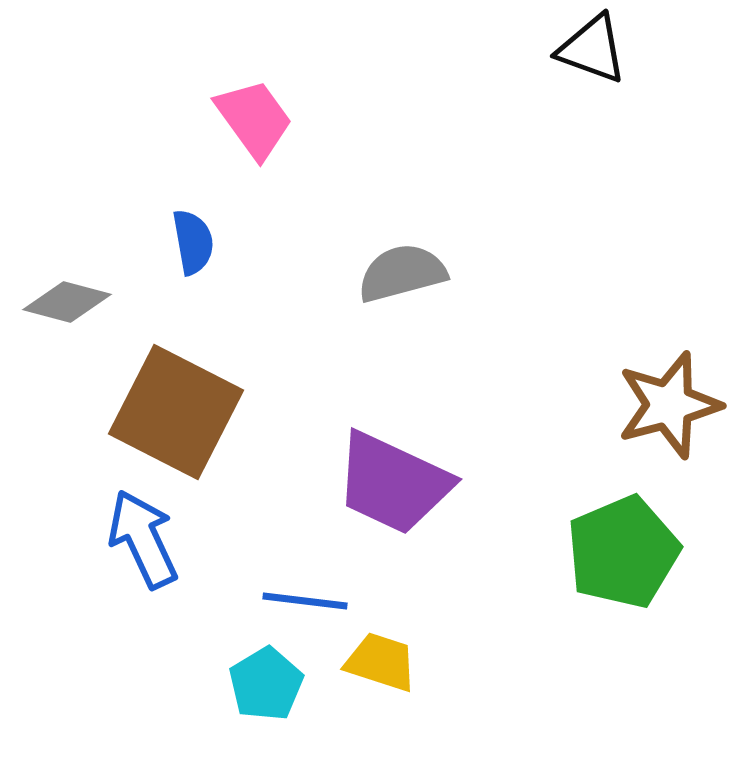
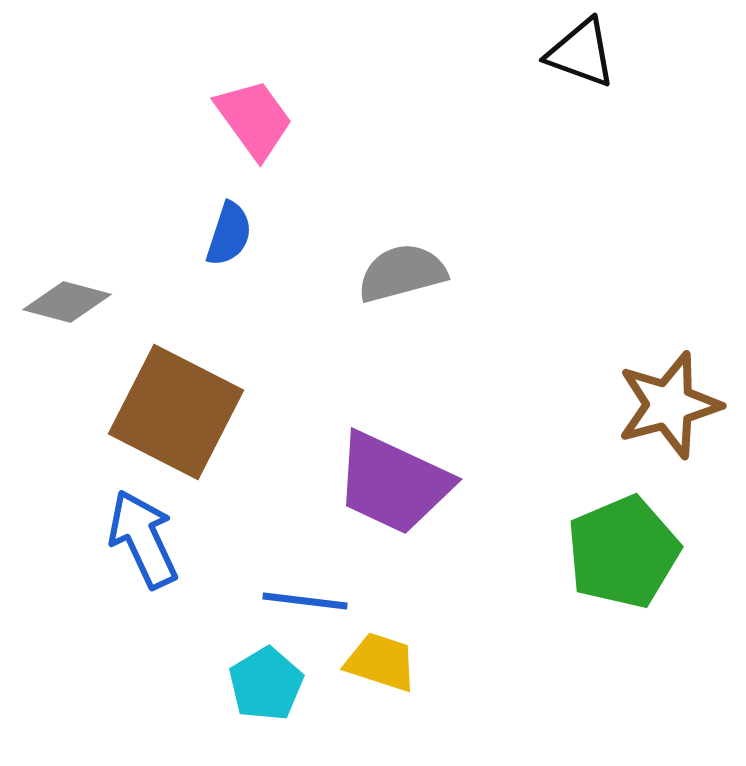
black triangle: moved 11 px left, 4 px down
blue semicircle: moved 36 px right, 8 px up; rotated 28 degrees clockwise
